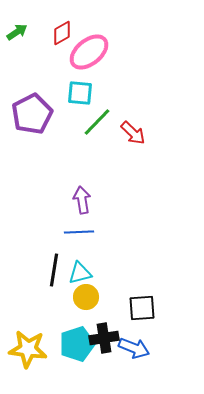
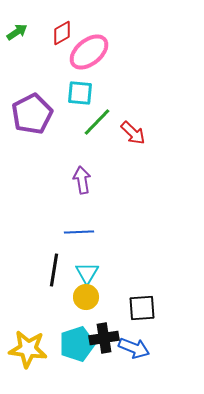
purple arrow: moved 20 px up
cyan triangle: moved 7 px right; rotated 45 degrees counterclockwise
